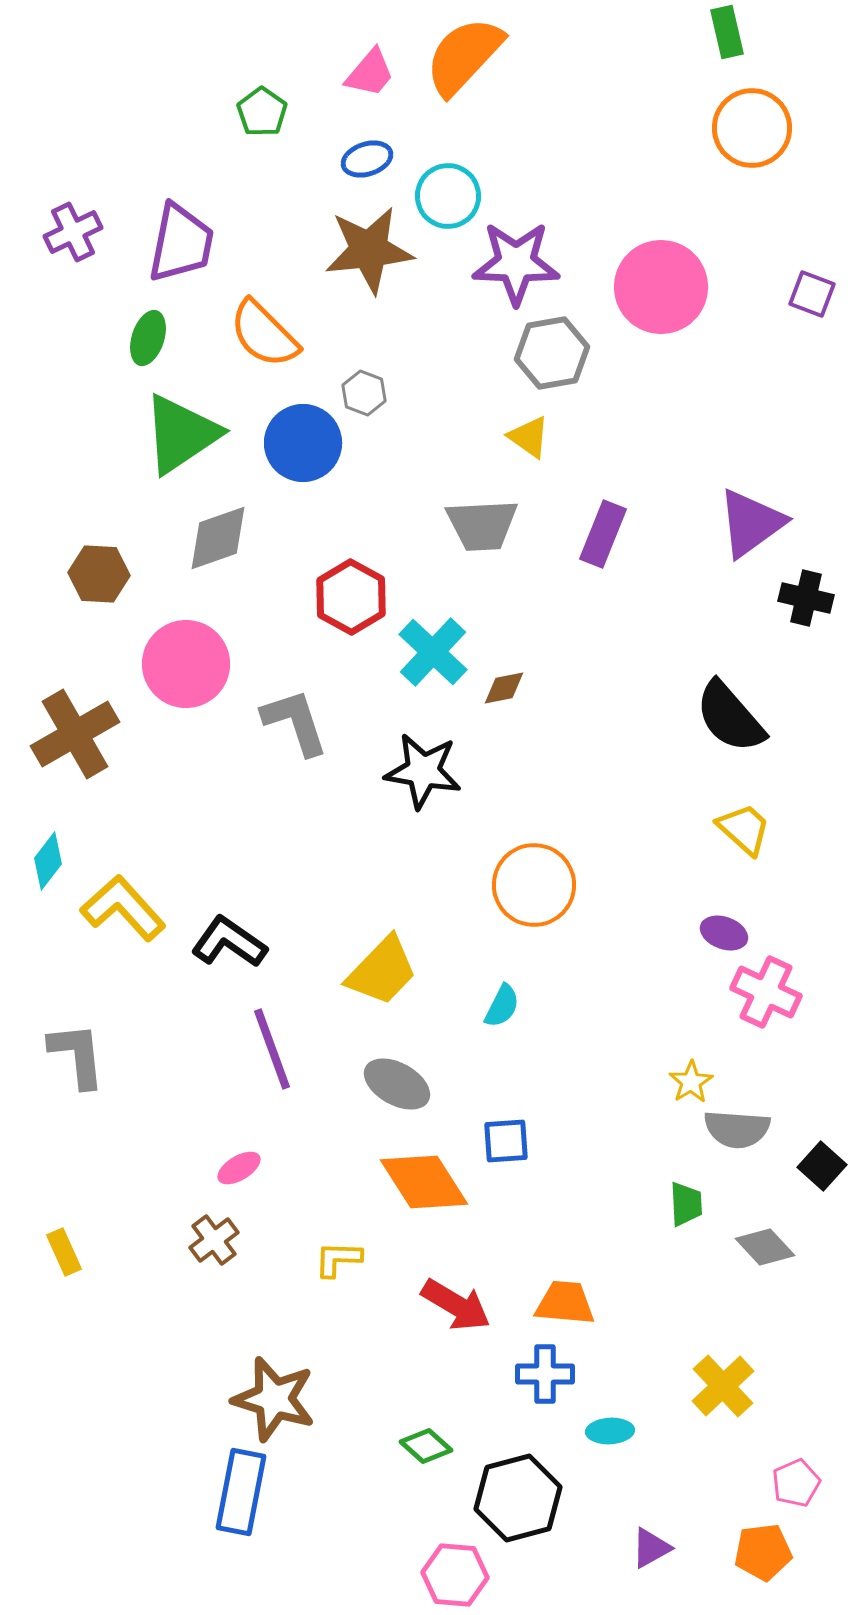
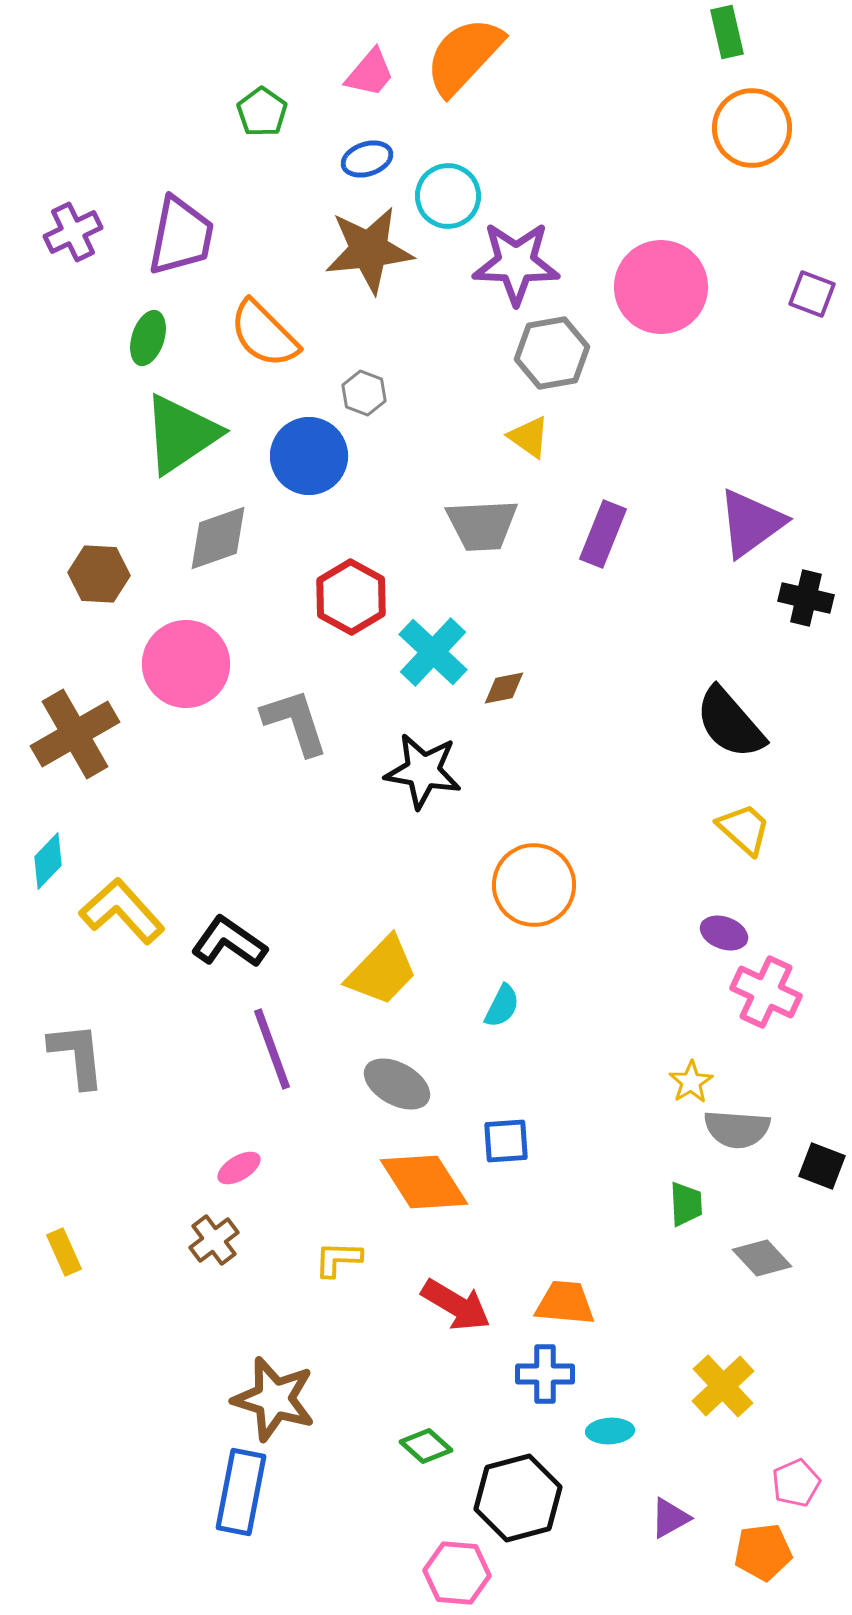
purple trapezoid at (181, 243): moved 7 px up
blue circle at (303, 443): moved 6 px right, 13 px down
black semicircle at (730, 717): moved 6 px down
cyan diamond at (48, 861): rotated 6 degrees clockwise
yellow L-shape at (123, 908): moved 1 px left, 3 px down
black square at (822, 1166): rotated 21 degrees counterclockwise
gray diamond at (765, 1247): moved 3 px left, 11 px down
purple triangle at (651, 1548): moved 19 px right, 30 px up
pink hexagon at (455, 1575): moved 2 px right, 2 px up
